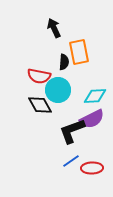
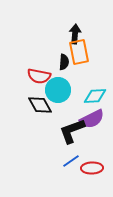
black arrow: moved 21 px right, 6 px down; rotated 30 degrees clockwise
